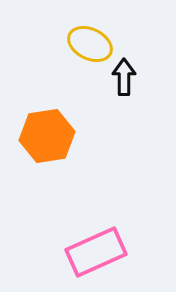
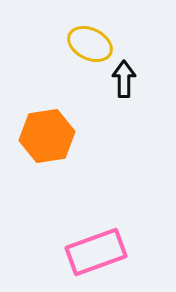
black arrow: moved 2 px down
pink rectangle: rotated 4 degrees clockwise
